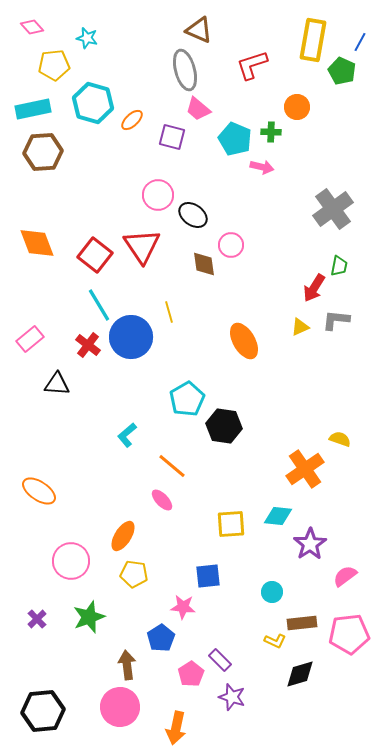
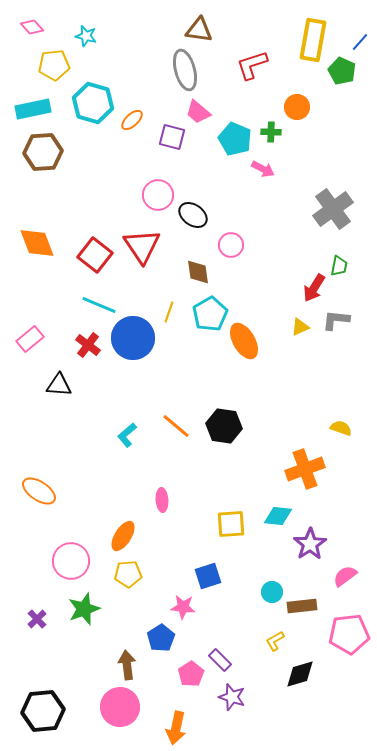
brown triangle at (199, 30): rotated 16 degrees counterclockwise
cyan star at (87, 38): moved 1 px left, 2 px up
blue line at (360, 42): rotated 12 degrees clockwise
pink trapezoid at (198, 109): moved 3 px down
pink arrow at (262, 167): moved 1 px right, 2 px down; rotated 15 degrees clockwise
brown diamond at (204, 264): moved 6 px left, 8 px down
cyan line at (99, 305): rotated 36 degrees counterclockwise
yellow line at (169, 312): rotated 35 degrees clockwise
blue circle at (131, 337): moved 2 px right, 1 px down
black triangle at (57, 384): moved 2 px right, 1 px down
cyan pentagon at (187, 399): moved 23 px right, 85 px up
yellow semicircle at (340, 439): moved 1 px right, 11 px up
orange line at (172, 466): moved 4 px right, 40 px up
orange cross at (305, 469): rotated 15 degrees clockwise
pink ellipse at (162, 500): rotated 40 degrees clockwise
yellow pentagon at (134, 574): moved 6 px left; rotated 12 degrees counterclockwise
blue square at (208, 576): rotated 12 degrees counterclockwise
green star at (89, 617): moved 5 px left, 8 px up
brown rectangle at (302, 623): moved 17 px up
yellow L-shape at (275, 641): rotated 125 degrees clockwise
